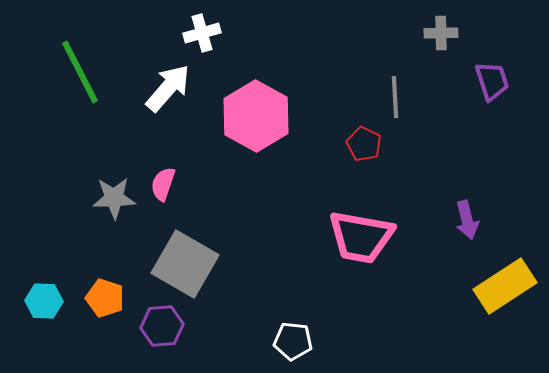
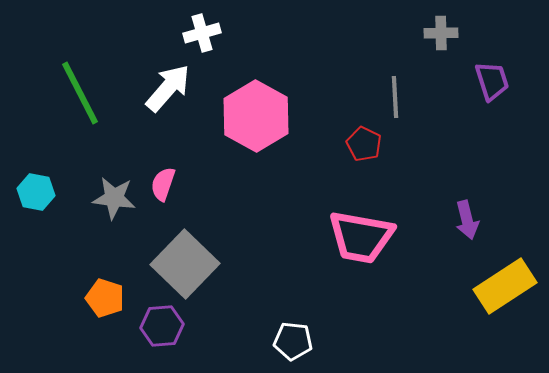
green line: moved 21 px down
gray star: rotated 9 degrees clockwise
gray square: rotated 14 degrees clockwise
cyan hexagon: moved 8 px left, 109 px up; rotated 9 degrees clockwise
